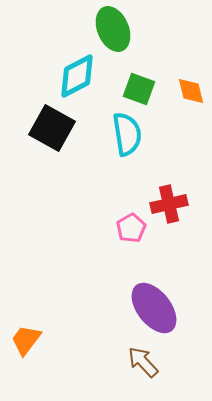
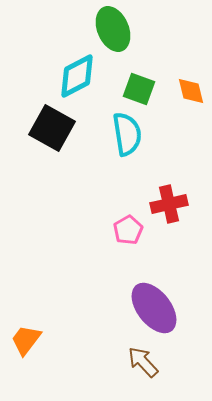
pink pentagon: moved 3 px left, 2 px down
